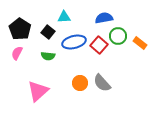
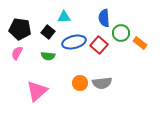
blue semicircle: rotated 84 degrees counterclockwise
black pentagon: rotated 25 degrees counterclockwise
green circle: moved 3 px right, 3 px up
gray semicircle: rotated 54 degrees counterclockwise
pink triangle: moved 1 px left
